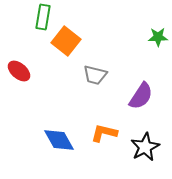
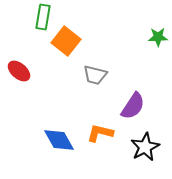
purple semicircle: moved 8 px left, 10 px down
orange L-shape: moved 4 px left
